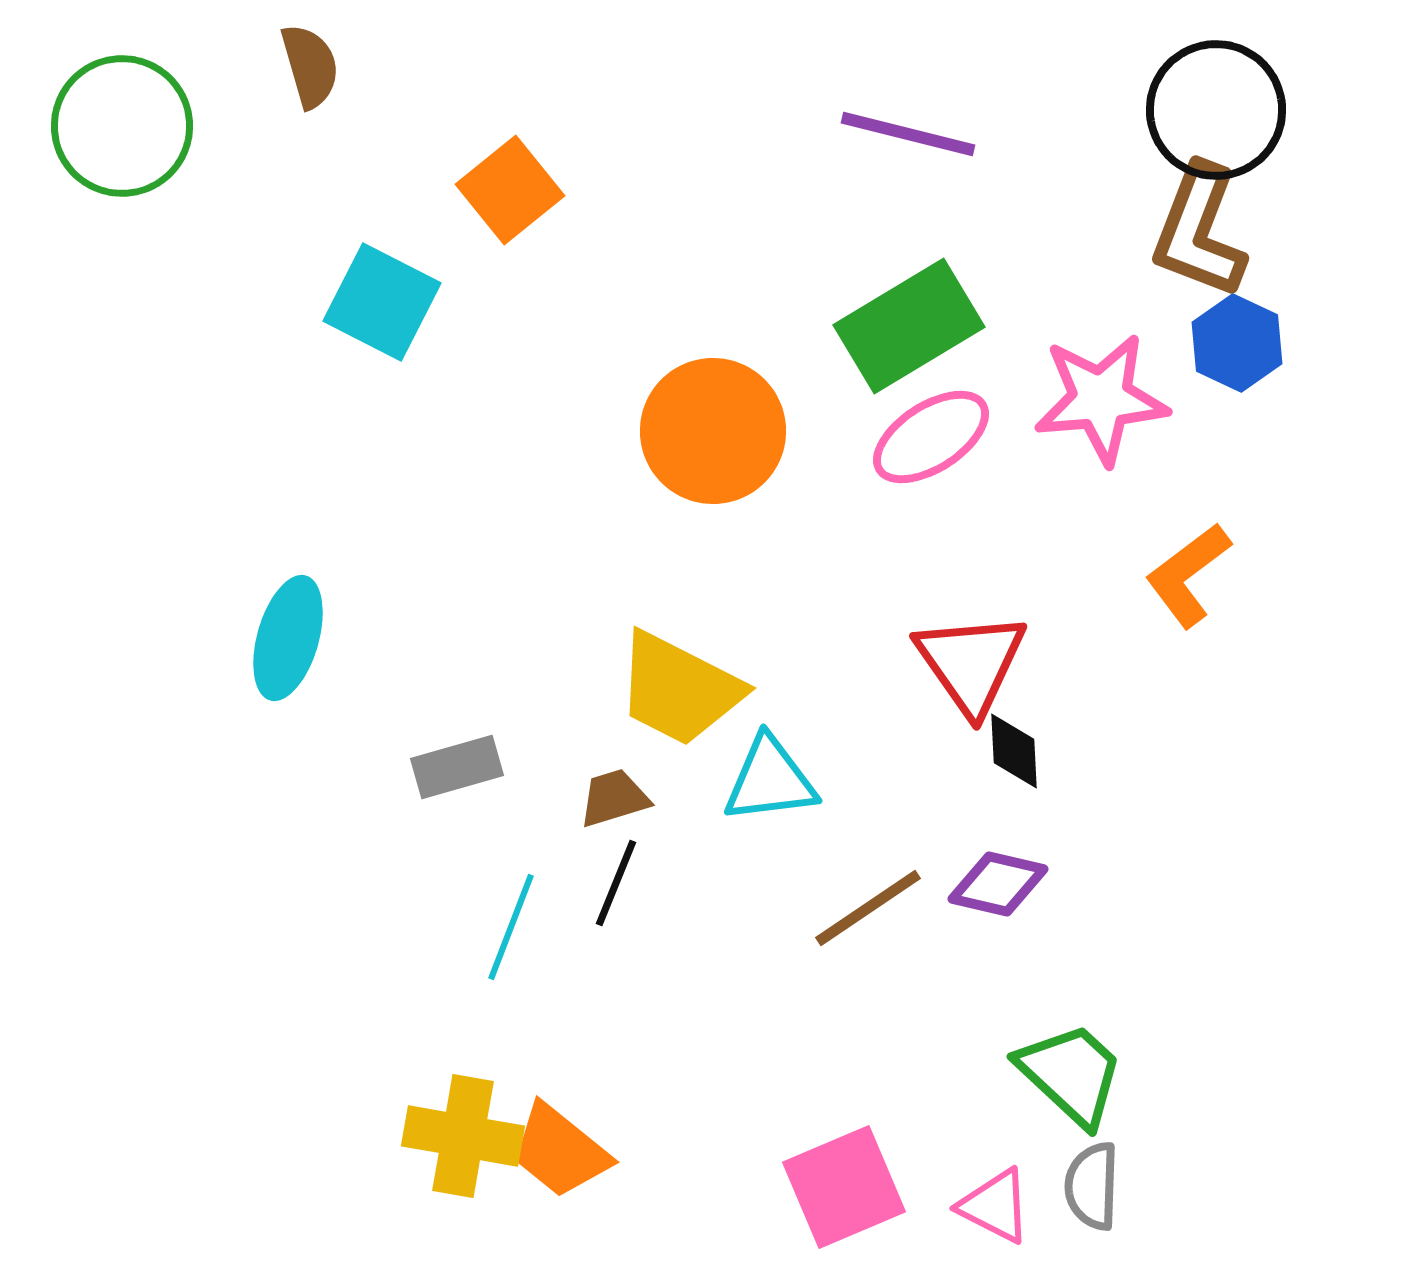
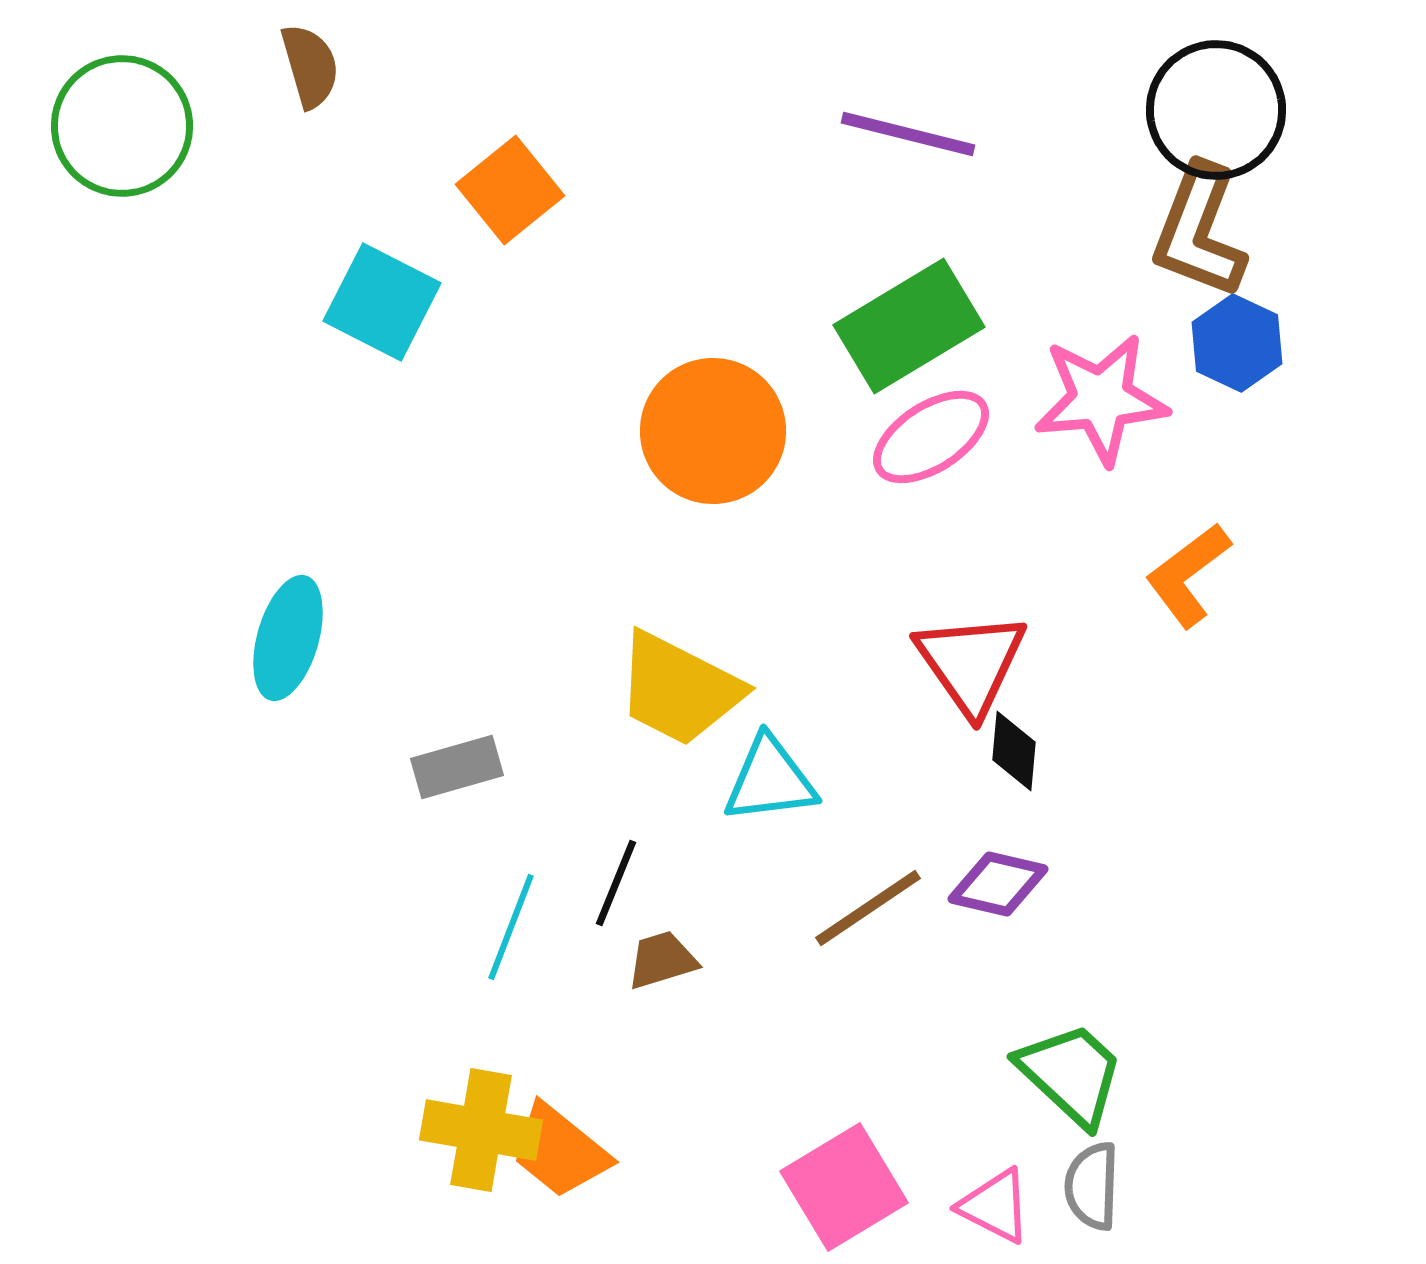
black diamond: rotated 8 degrees clockwise
brown trapezoid: moved 48 px right, 162 px down
yellow cross: moved 18 px right, 6 px up
pink square: rotated 8 degrees counterclockwise
